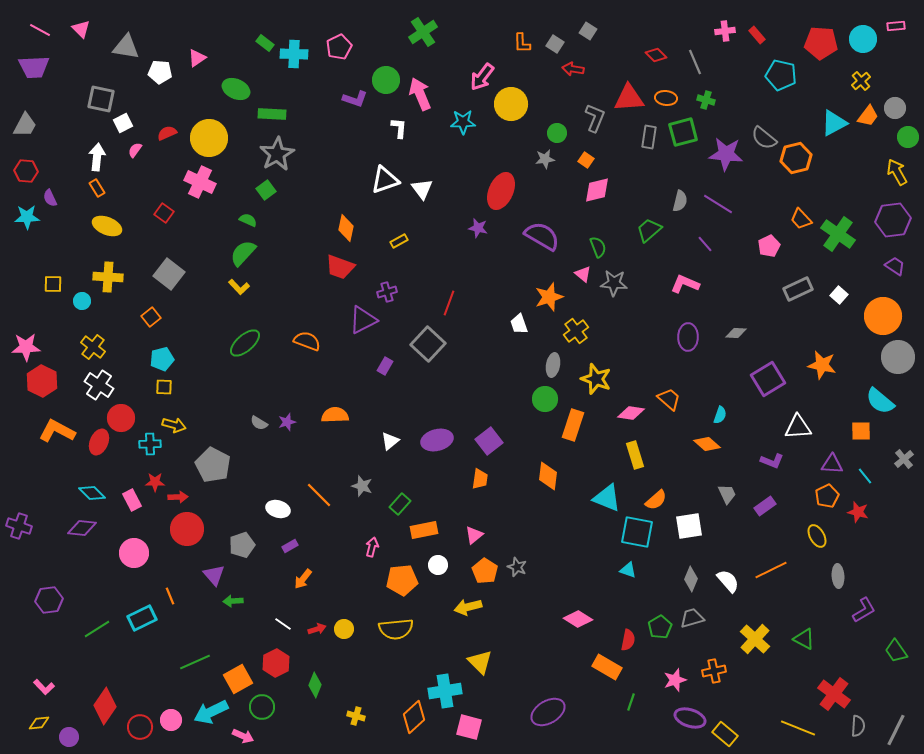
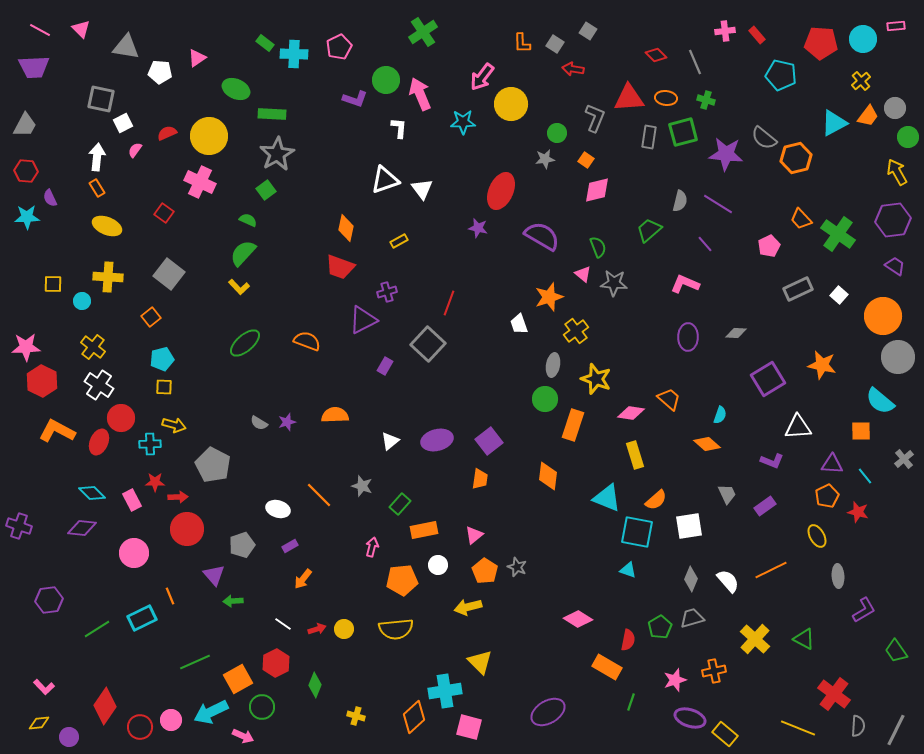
yellow circle at (209, 138): moved 2 px up
